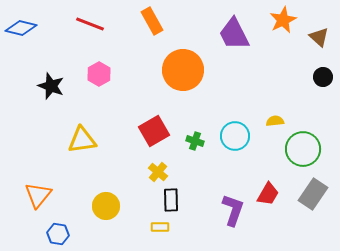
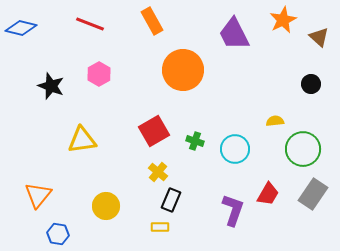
black circle: moved 12 px left, 7 px down
cyan circle: moved 13 px down
black rectangle: rotated 25 degrees clockwise
